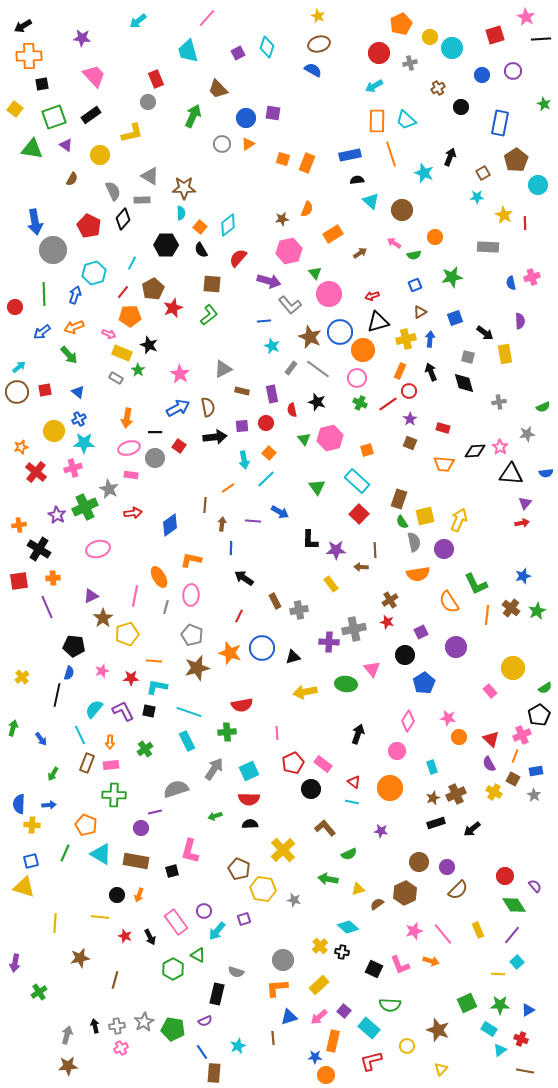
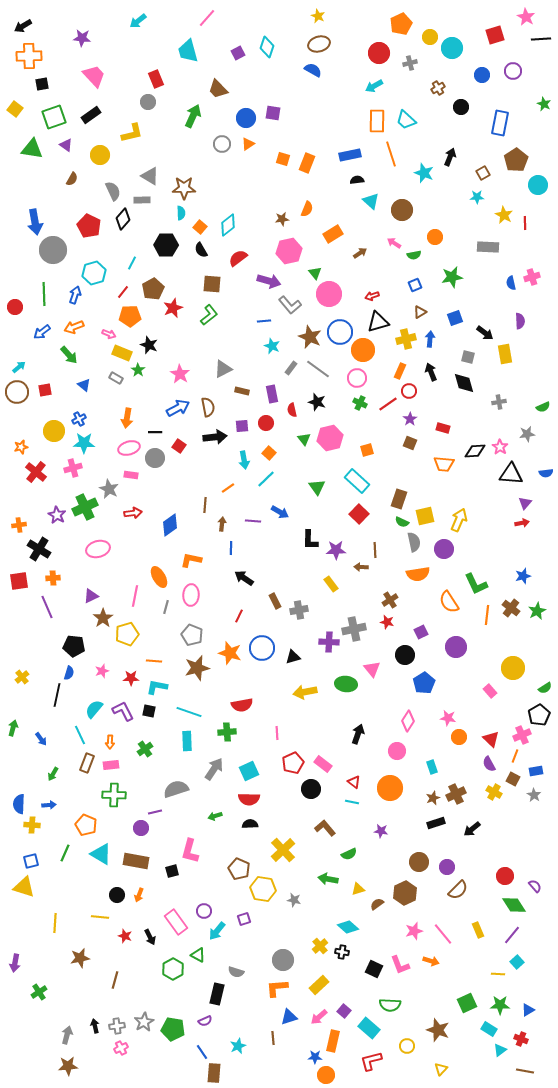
red semicircle at (238, 258): rotated 12 degrees clockwise
blue triangle at (78, 392): moved 6 px right, 7 px up
green semicircle at (402, 522): rotated 32 degrees counterclockwise
cyan rectangle at (187, 741): rotated 24 degrees clockwise
